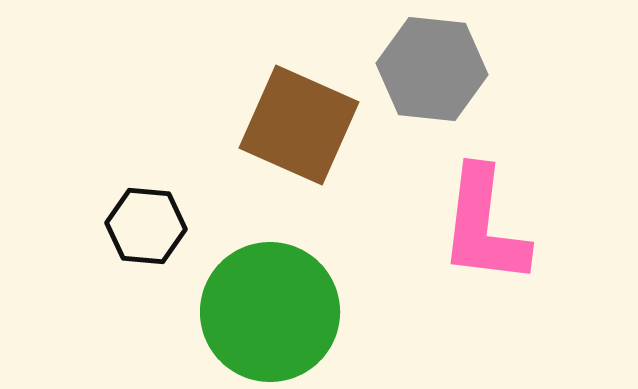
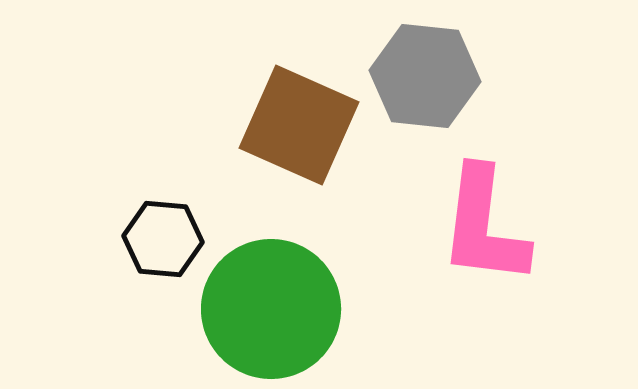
gray hexagon: moved 7 px left, 7 px down
black hexagon: moved 17 px right, 13 px down
green circle: moved 1 px right, 3 px up
